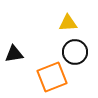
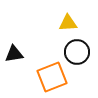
black circle: moved 2 px right
